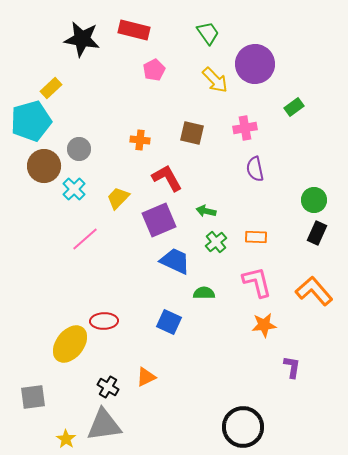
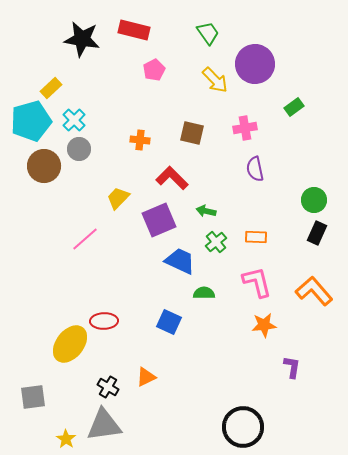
red L-shape: moved 5 px right; rotated 16 degrees counterclockwise
cyan cross: moved 69 px up
blue trapezoid: moved 5 px right
